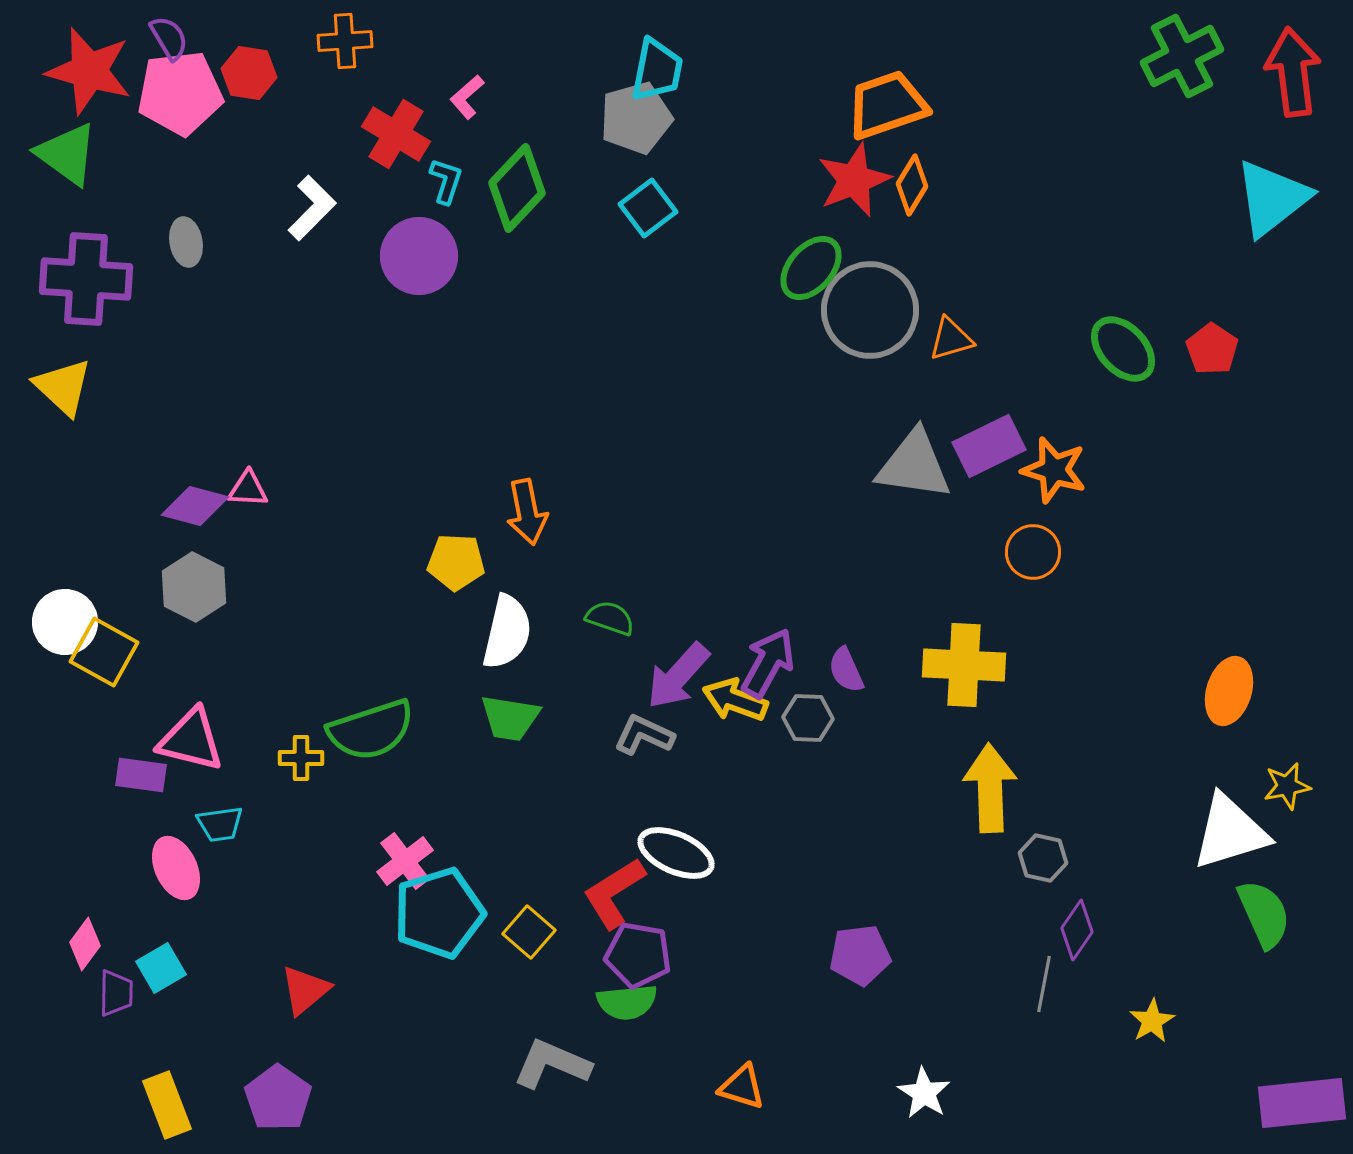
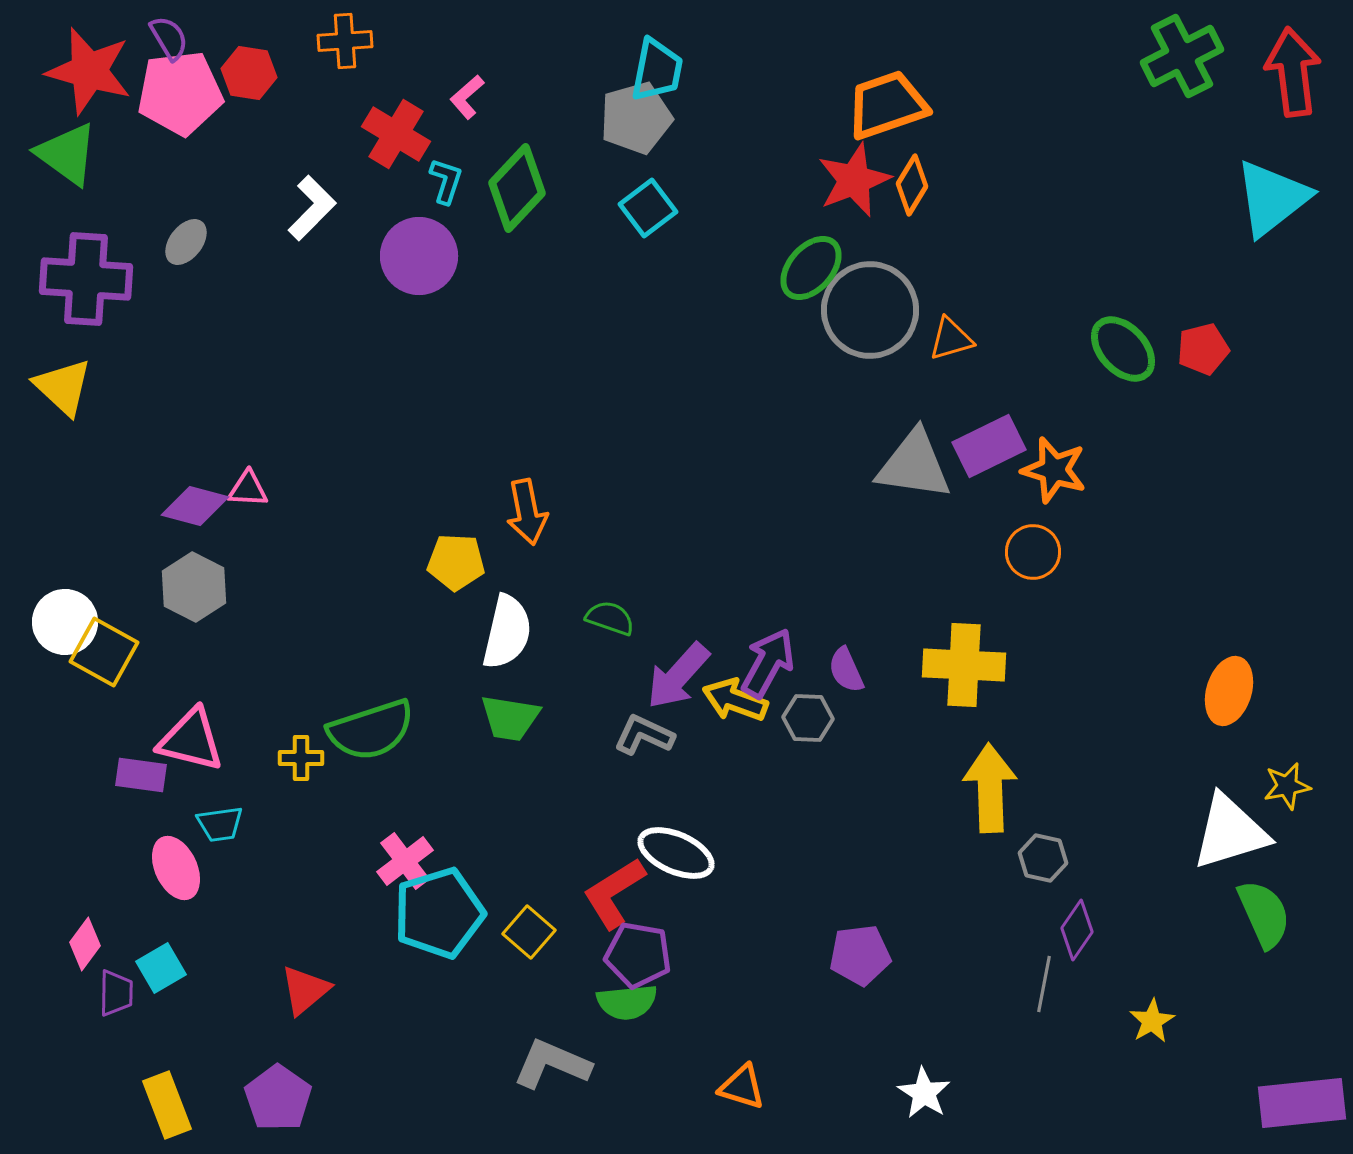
gray ellipse at (186, 242): rotated 48 degrees clockwise
red pentagon at (1212, 349): moved 9 px left; rotated 24 degrees clockwise
